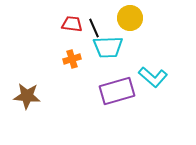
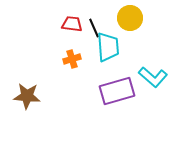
cyan trapezoid: rotated 92 degrees counterclockwise
